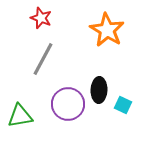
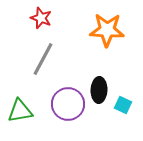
orange star: rotated 28 degrees counterclockwise
green triangle: moved 5 px up
